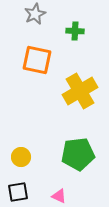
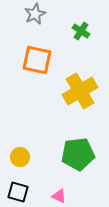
green cross: moved 6 px right; rotated 30 degrees clockwise
yellow circle: moved 1 px left
black square: rotated 25 degrees clockwise
